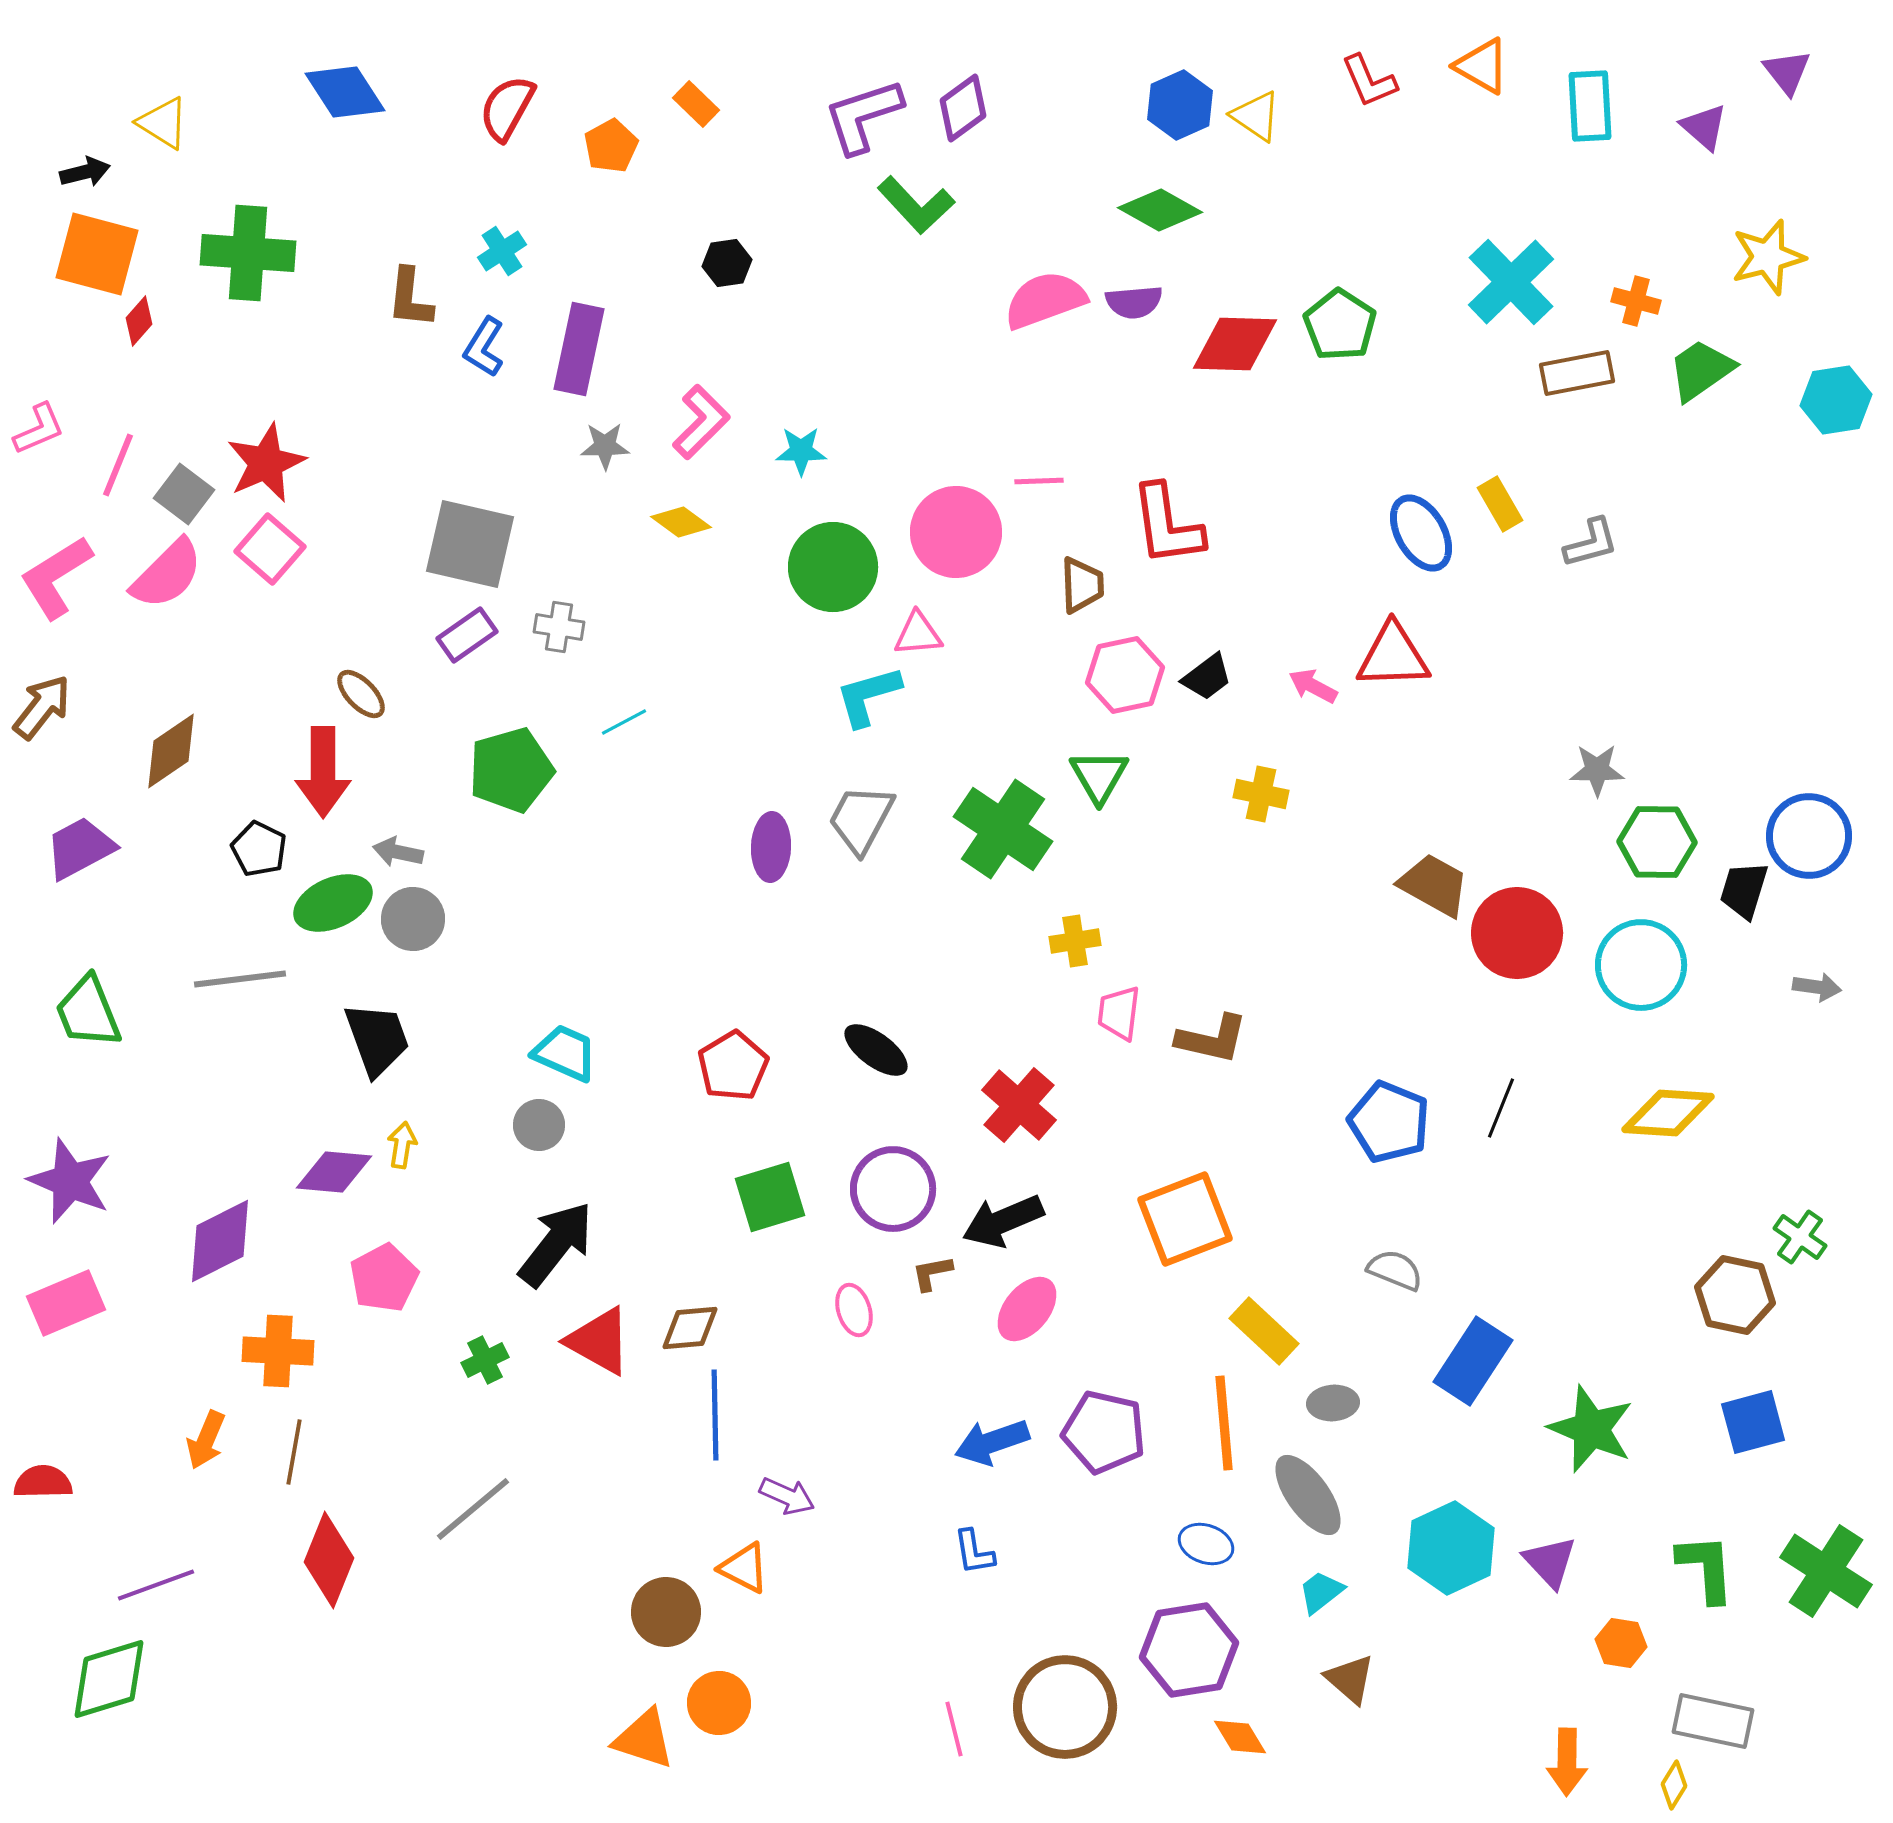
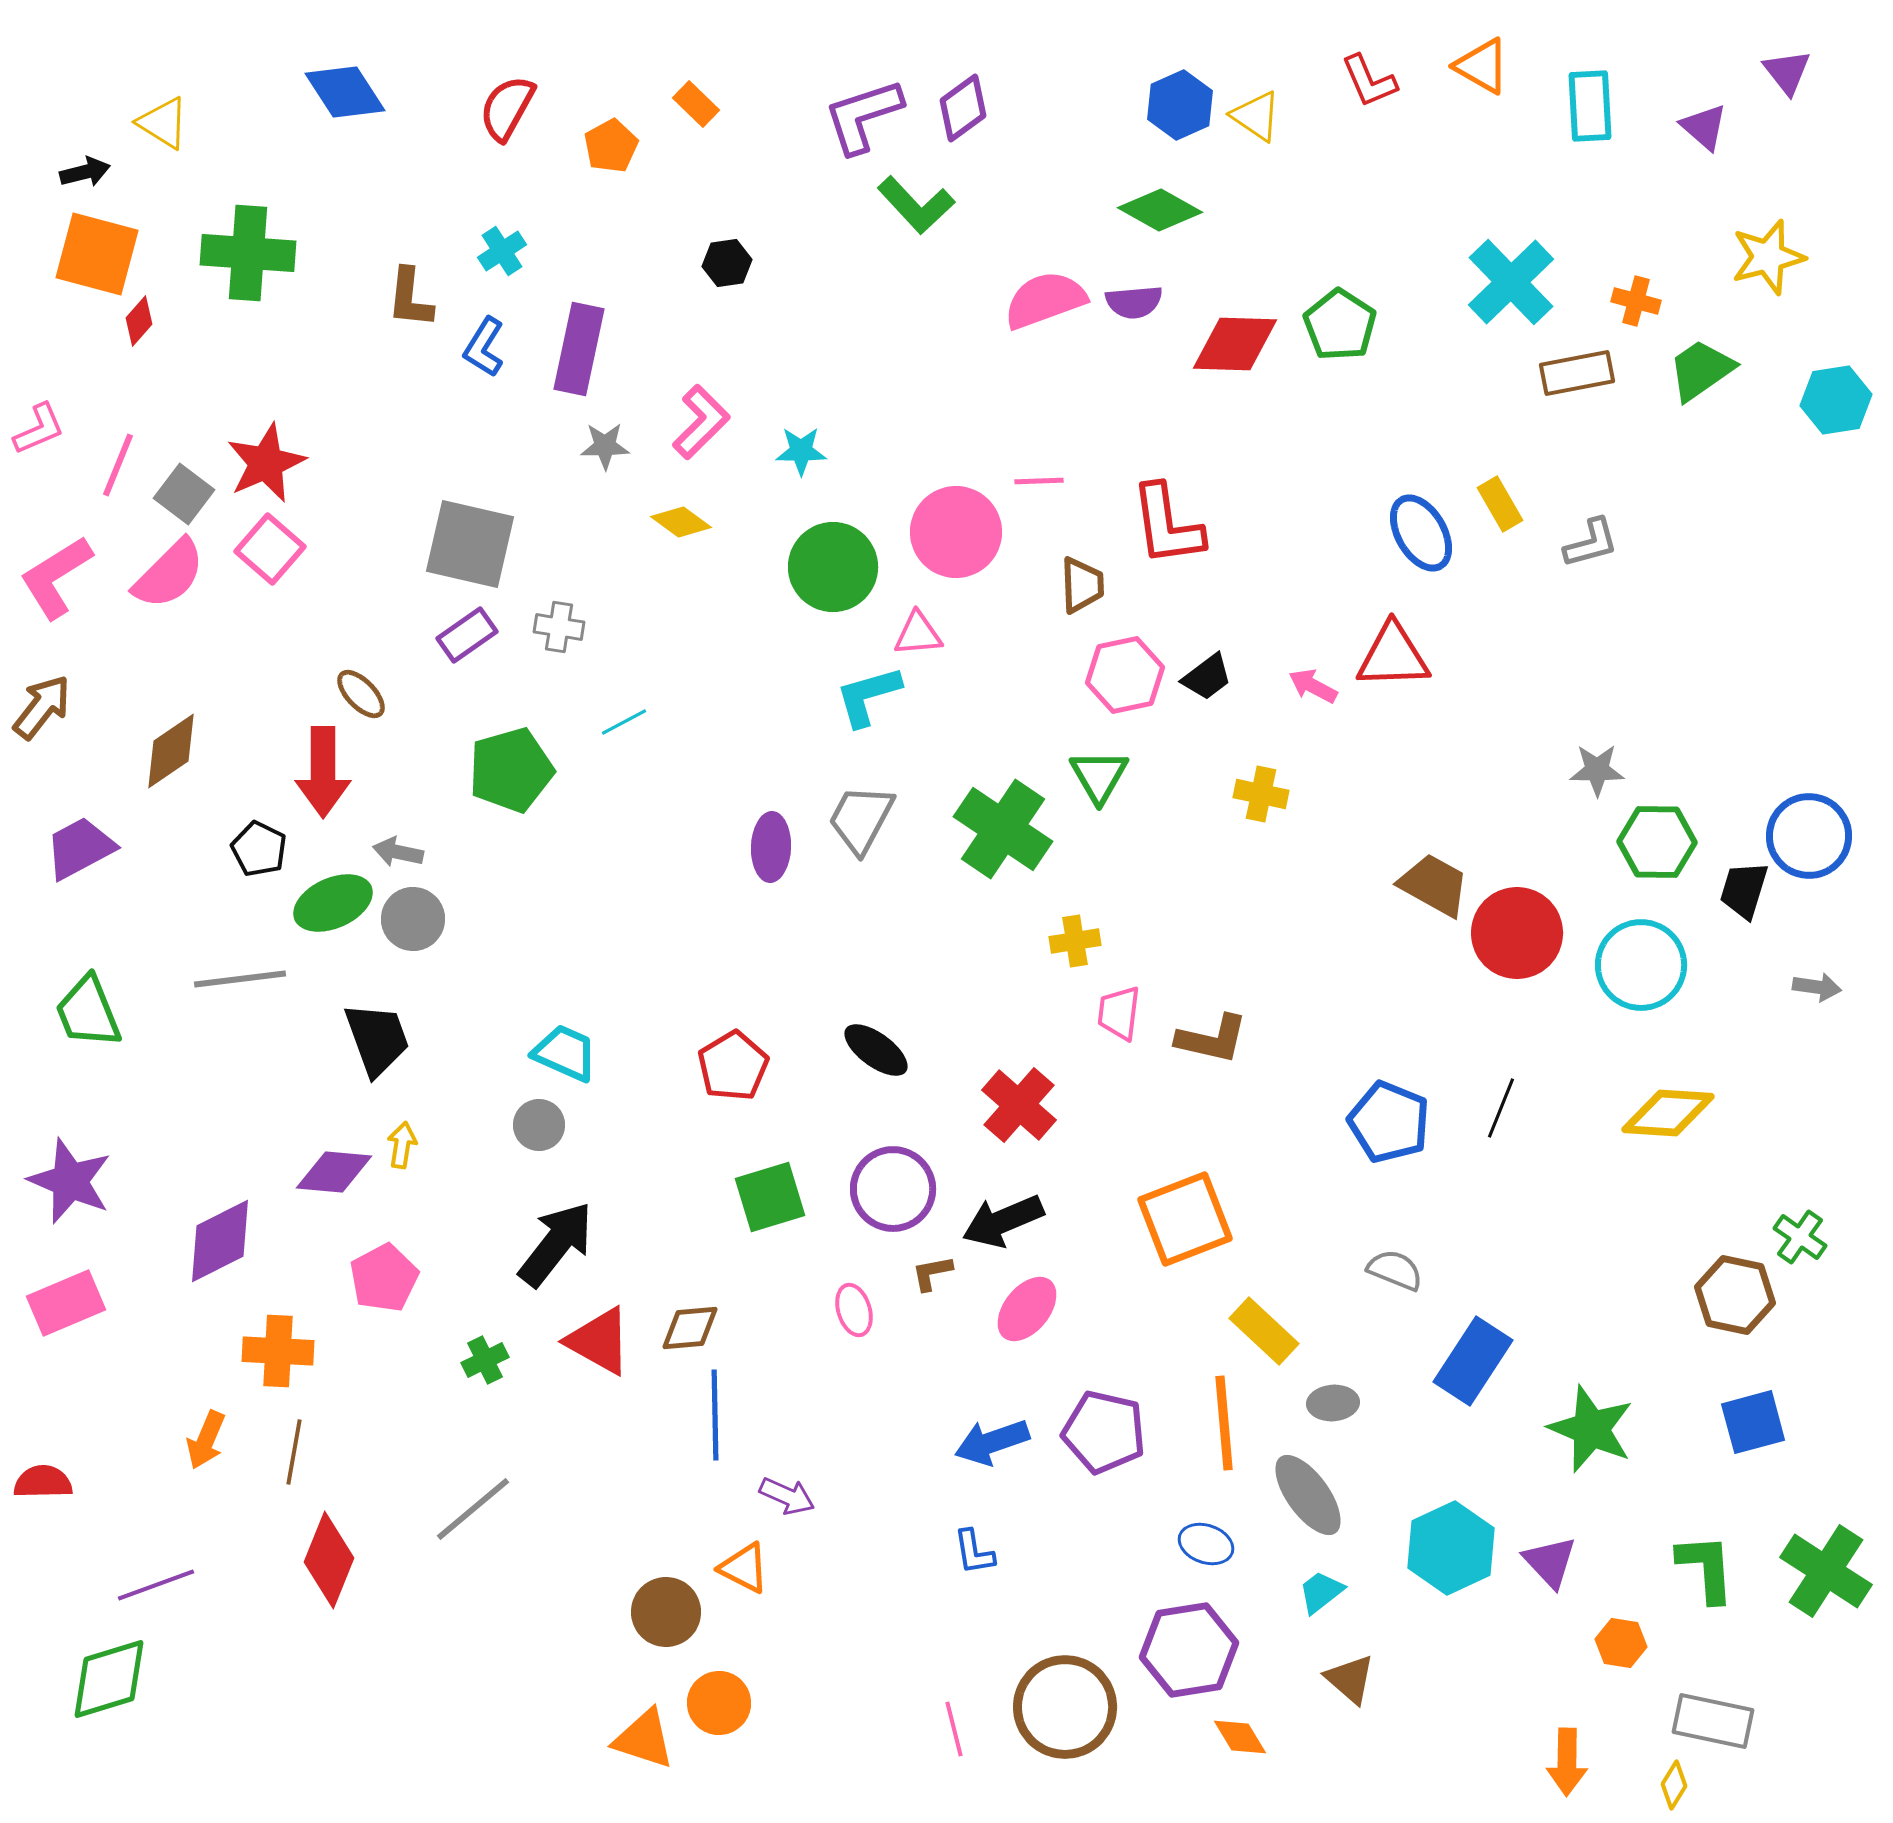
pink semicircle at (167, 574): moved 2 px right
